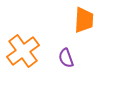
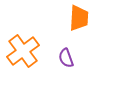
orange trapezoid: moved 5 px left, 2 px up
